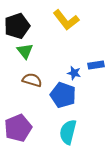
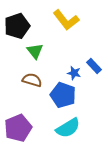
green triangle: moved 10 px right
blue rectangle: moved 2 px left, 1 px down; rotated 56 degrees clockwise
cyan semicircle: moved 4 px up; rotated 135 degrees counterclockwise
